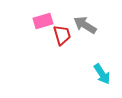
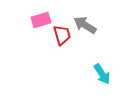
pink rectangle: moved 2 px left, 1 px up
